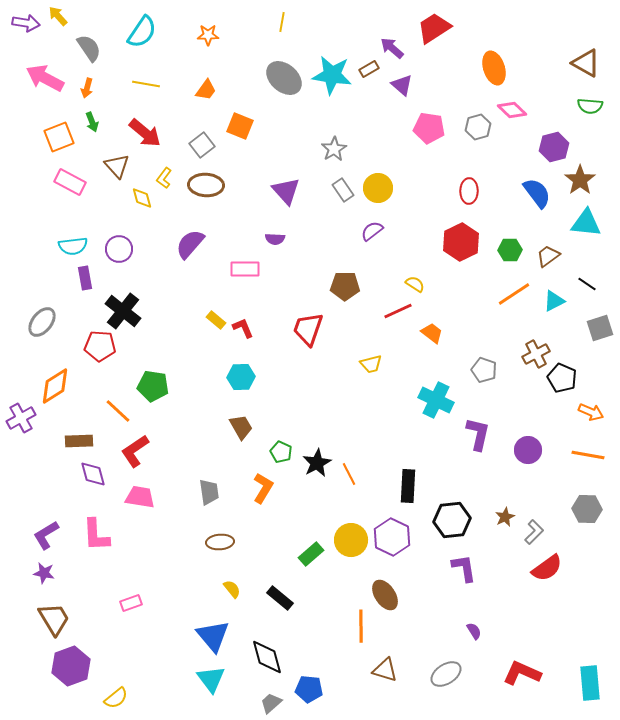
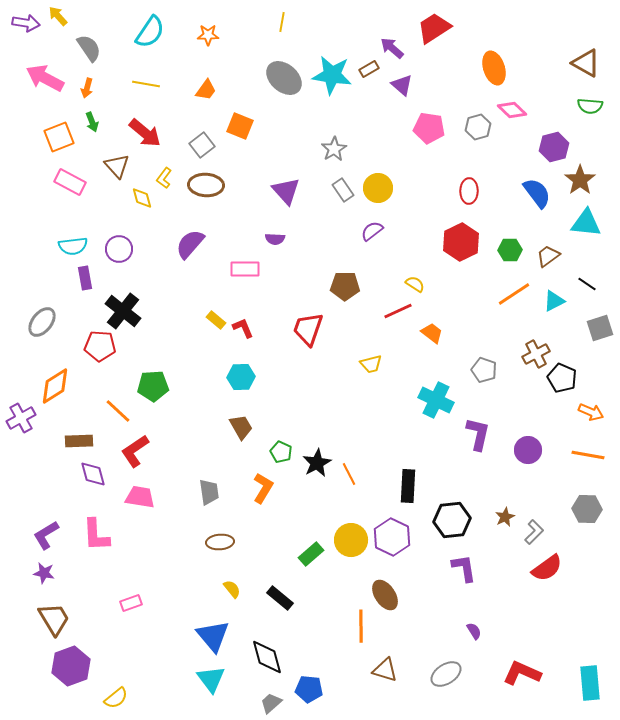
cyan semicircle at (142, 32): moved 8 px right
green pentagon at (153, 386): rotated 12 degrees counterclockwise
